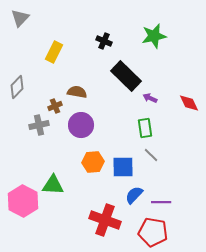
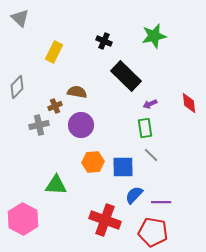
gray triangle: rotated 30 degrees counterclockwise
purple arrow: moved 6 px down; rotated 48 degrees counterclockwise
red diamond: rotated 20 degrees clockwise
green triangle: moved 3 px right
pink hexagon: moved 18 px down
